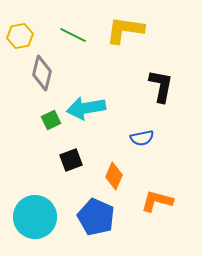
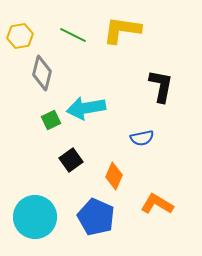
yellow L-shape: moved 3 px left
black square: rotated 15 degrees counterclockwise
orange L-shape: moved 3 px down; rotated 16 degrees clockwise
